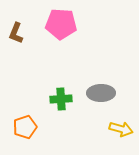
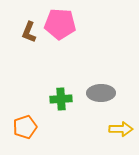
pink pentagon: moved 1 px left
brown L-shape: moved 13 px right, 1 px up
yellow arrow: rotated 15 degrees counterclockwise
